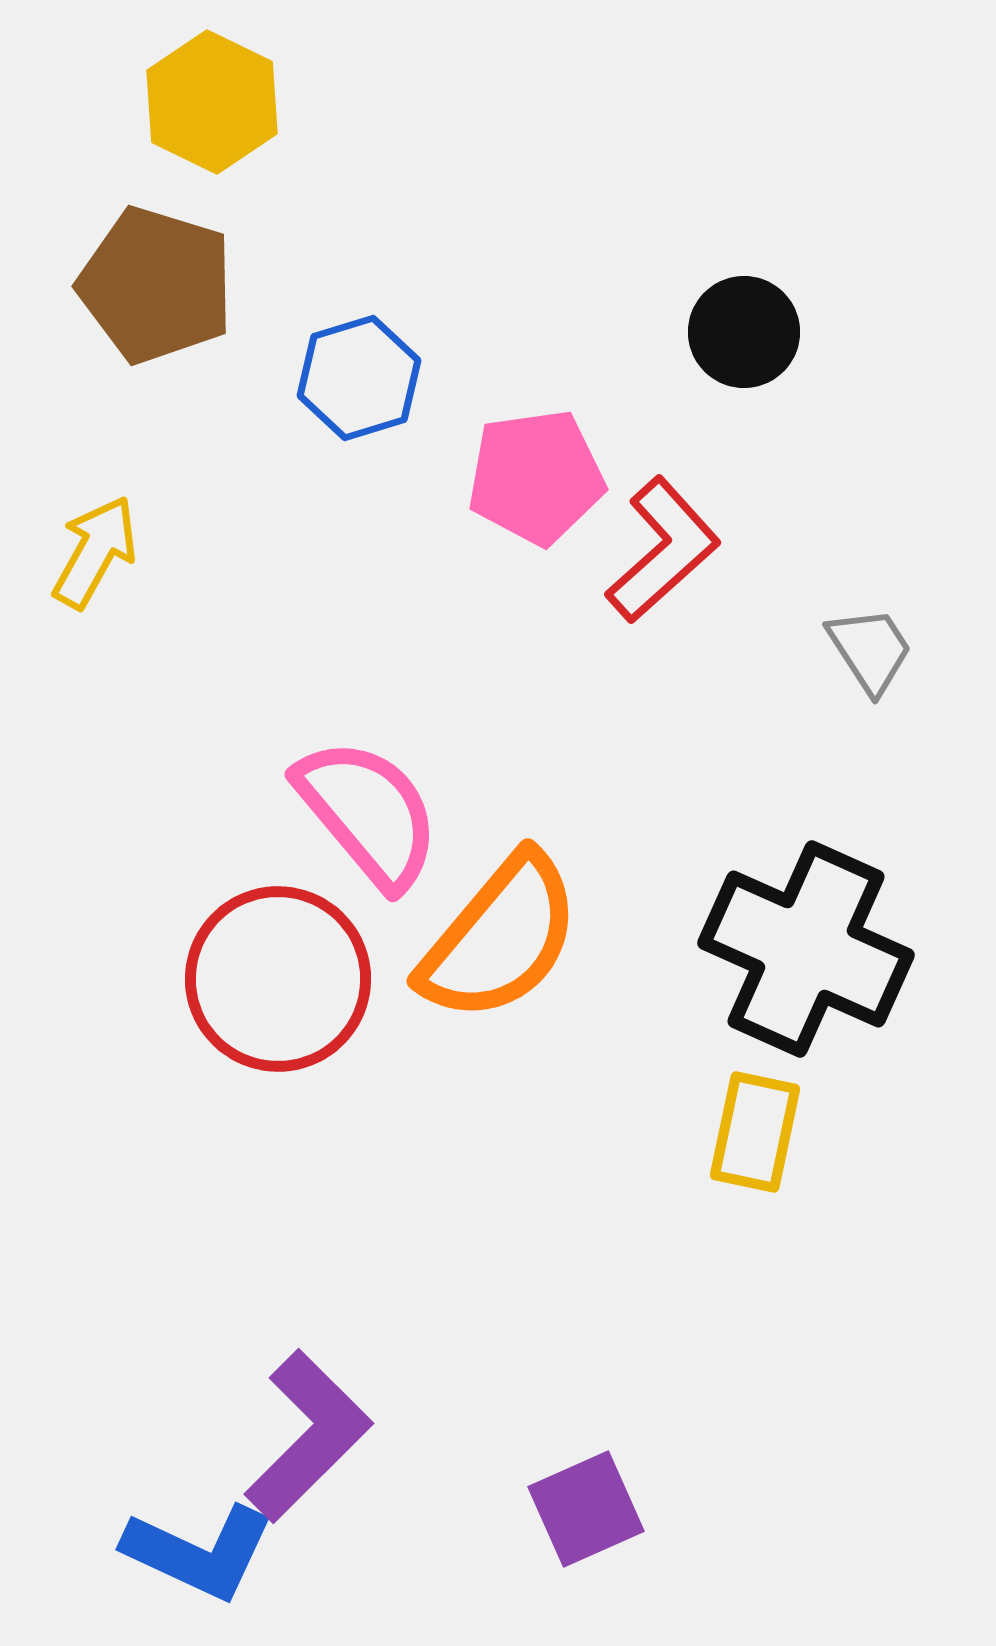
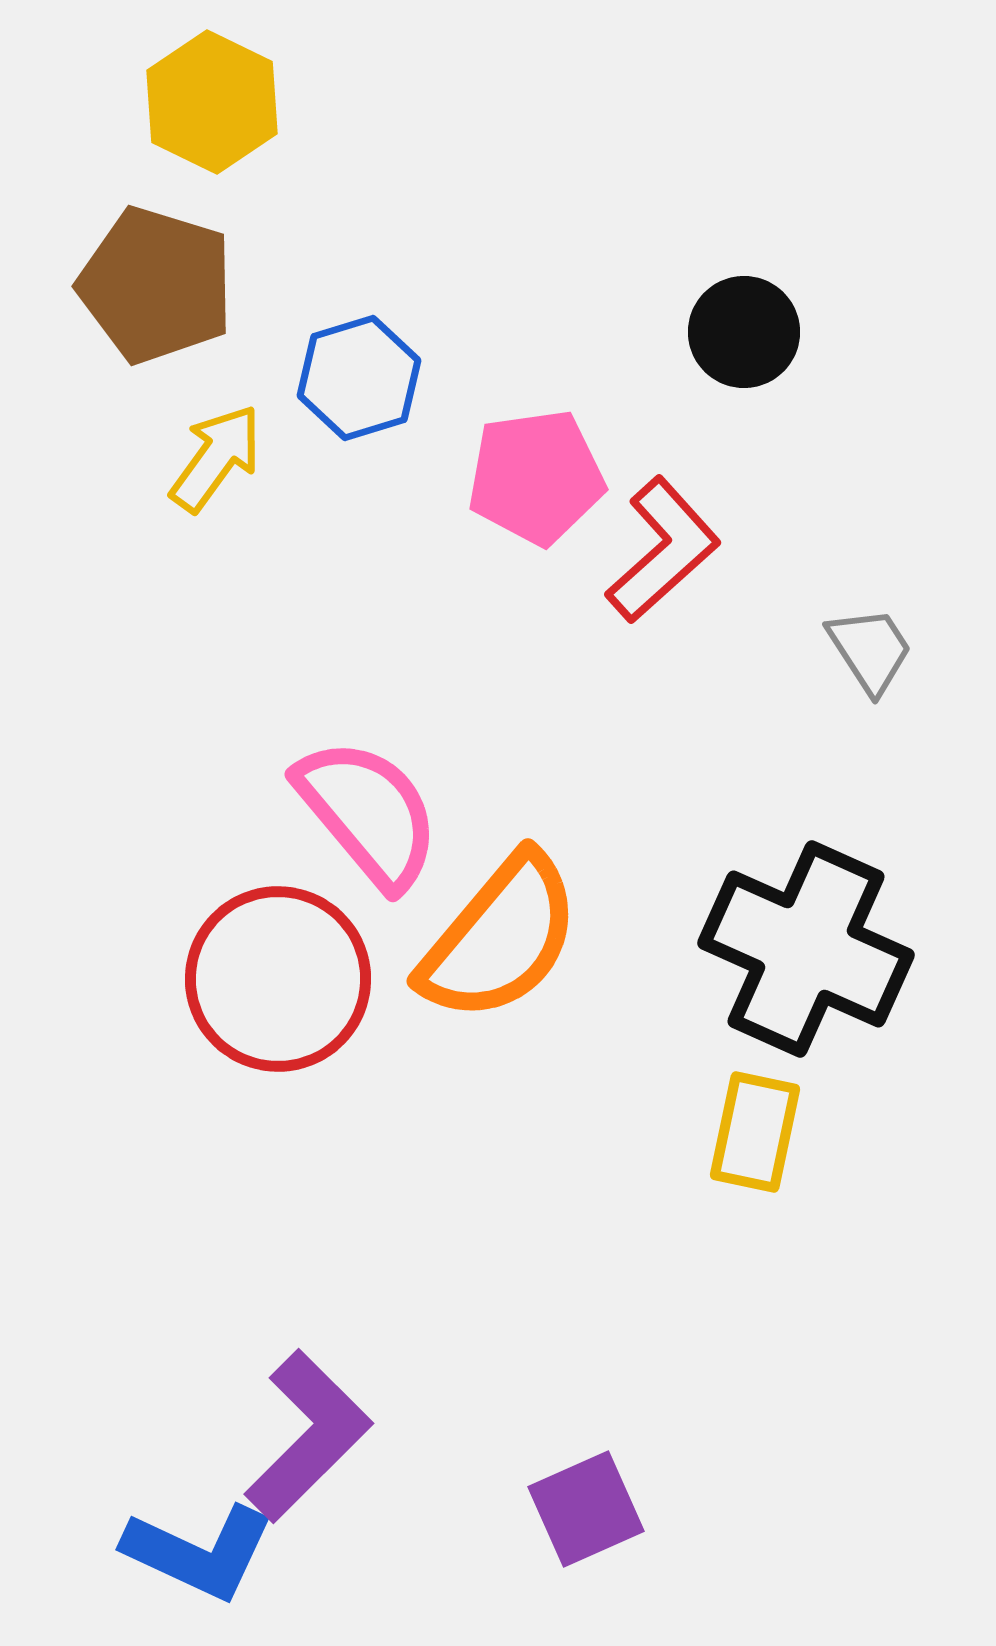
yellow arrow: moved 121 px right, 94 px up; rotated 7 degrees clockwise
